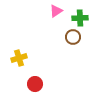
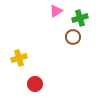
green cross: rotated 14 degrees counterclockwise
